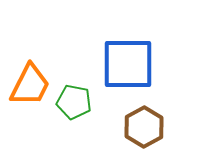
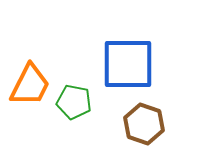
brown hexagon: moved 3 px up; rotated 12 degrees counterclockwise
